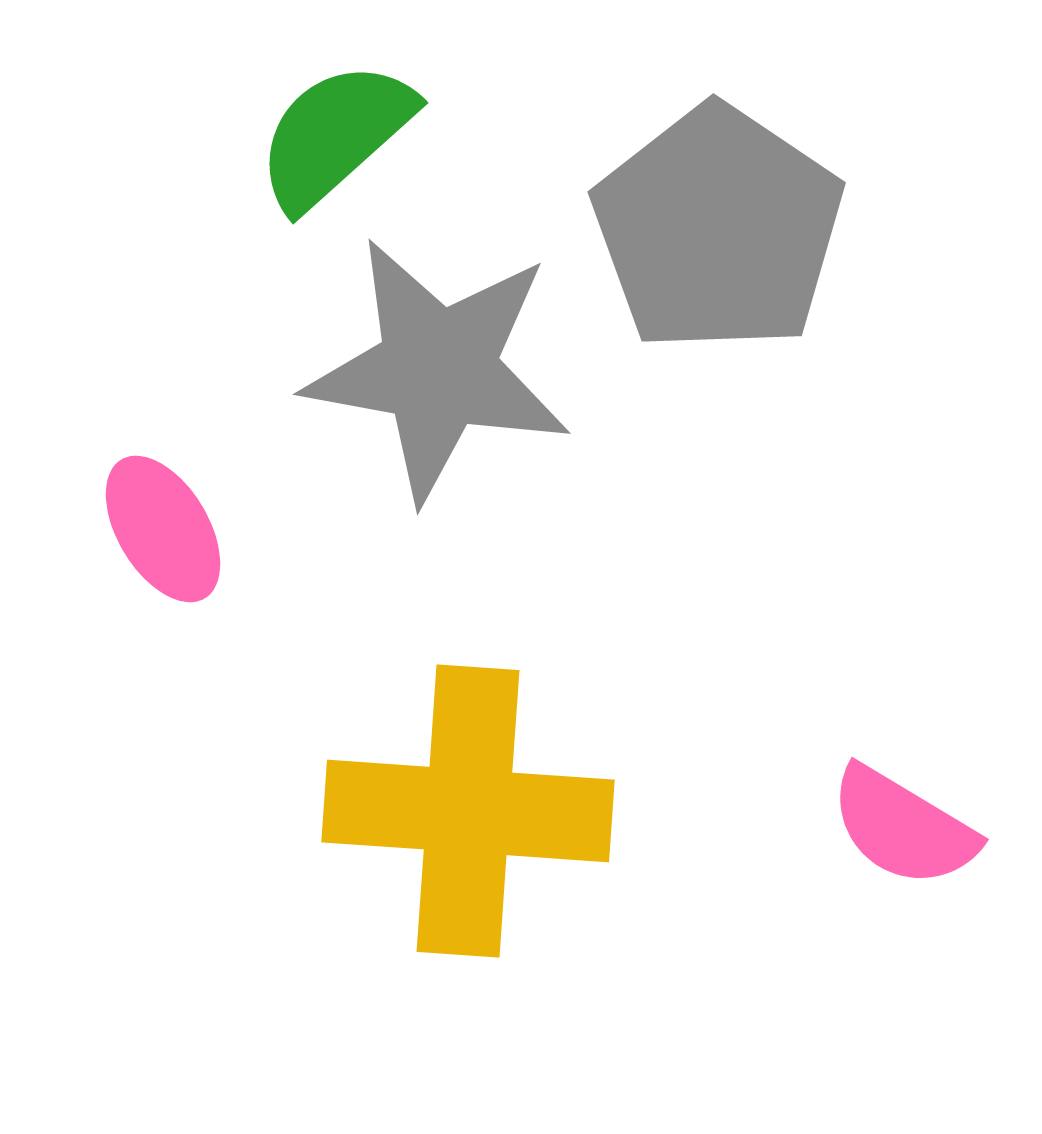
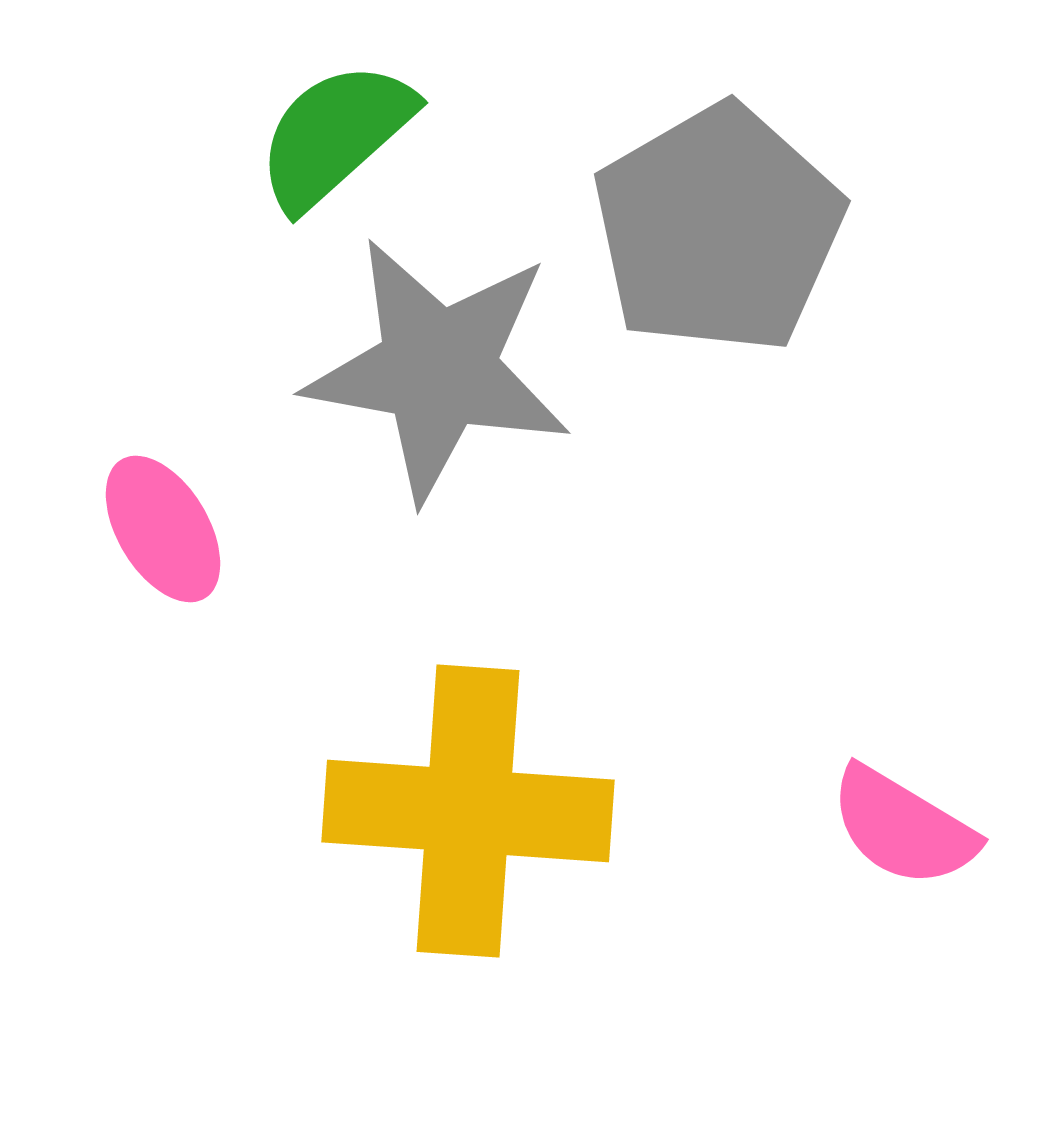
gray pentagon: rotated 8 degrees clockwise
